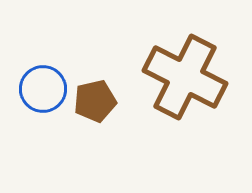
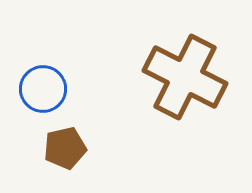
brown pentagon: moved 30 px left, 47 px down
